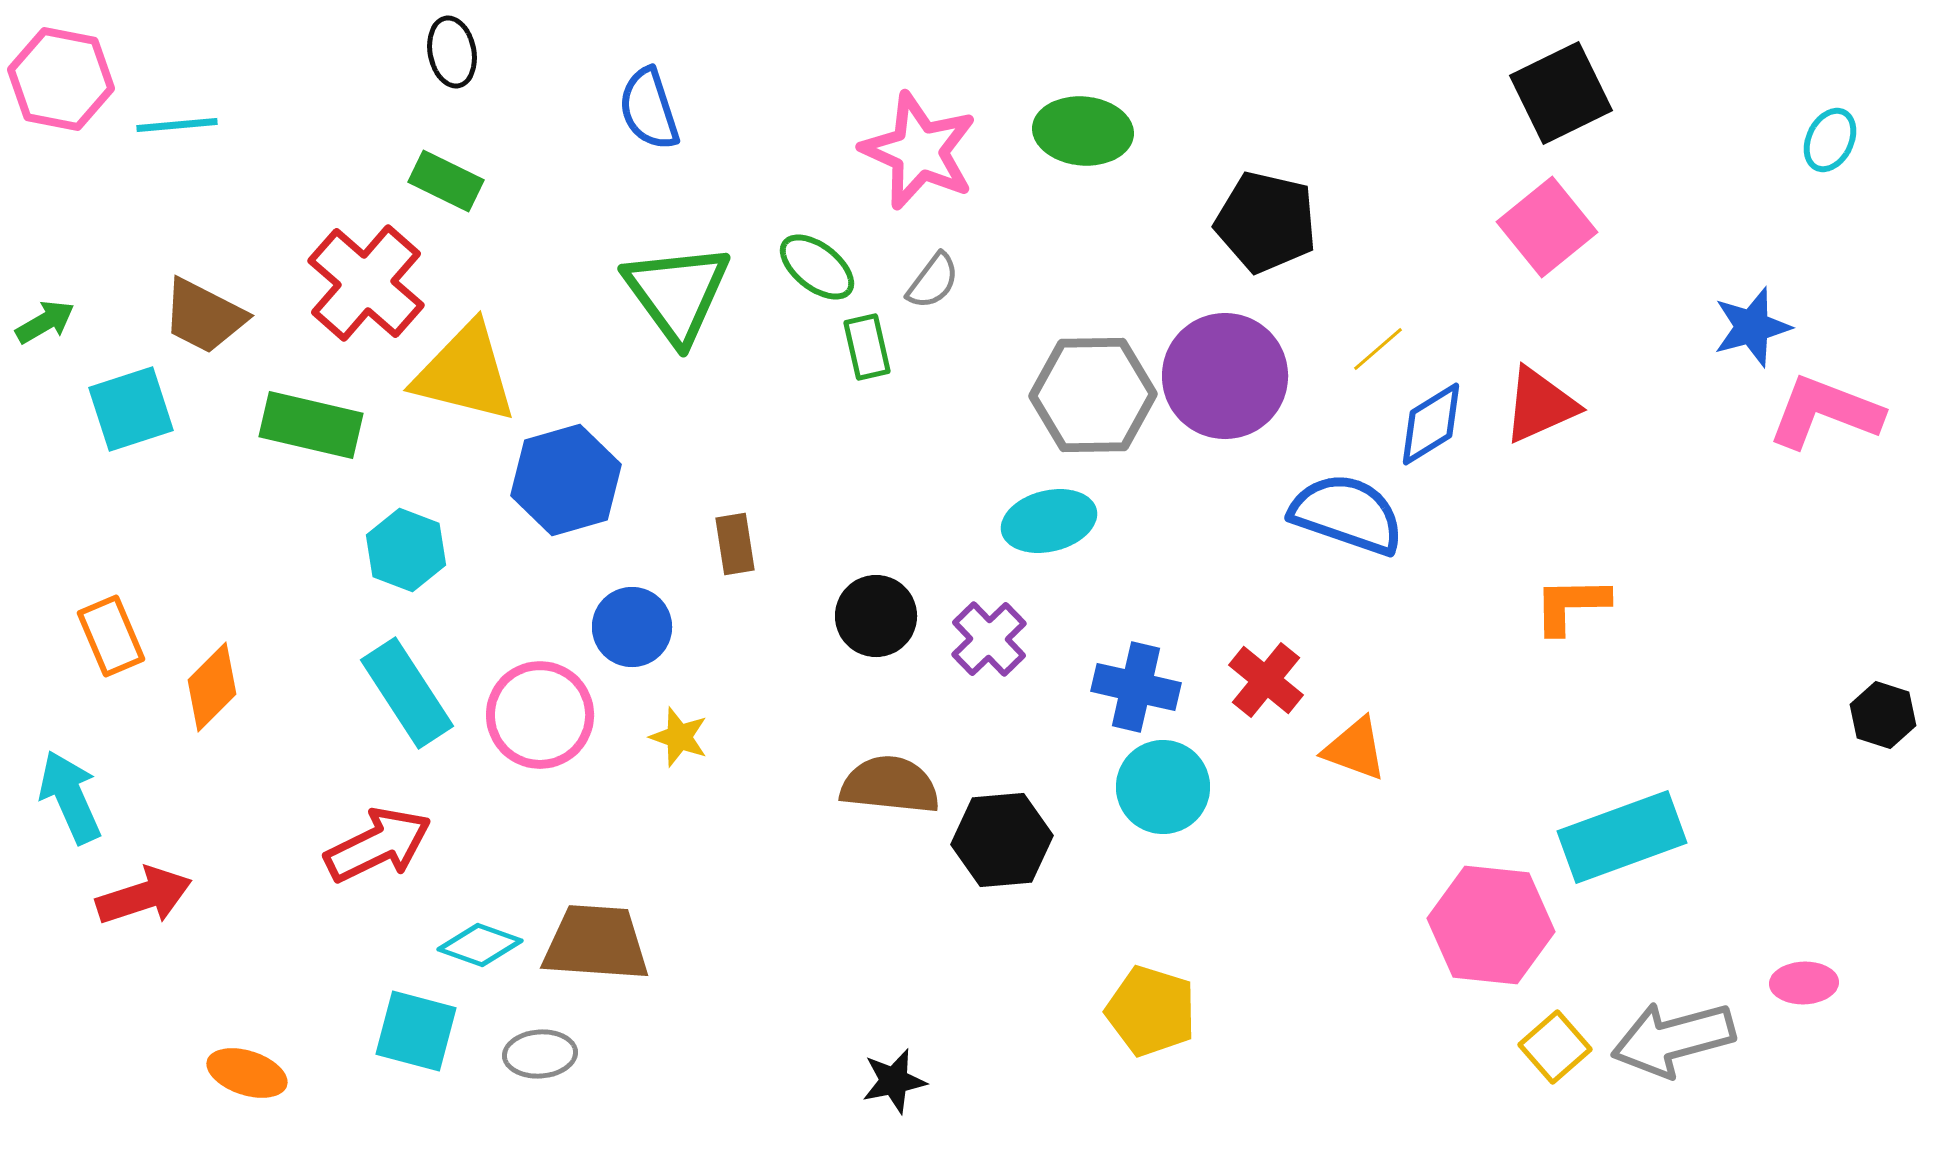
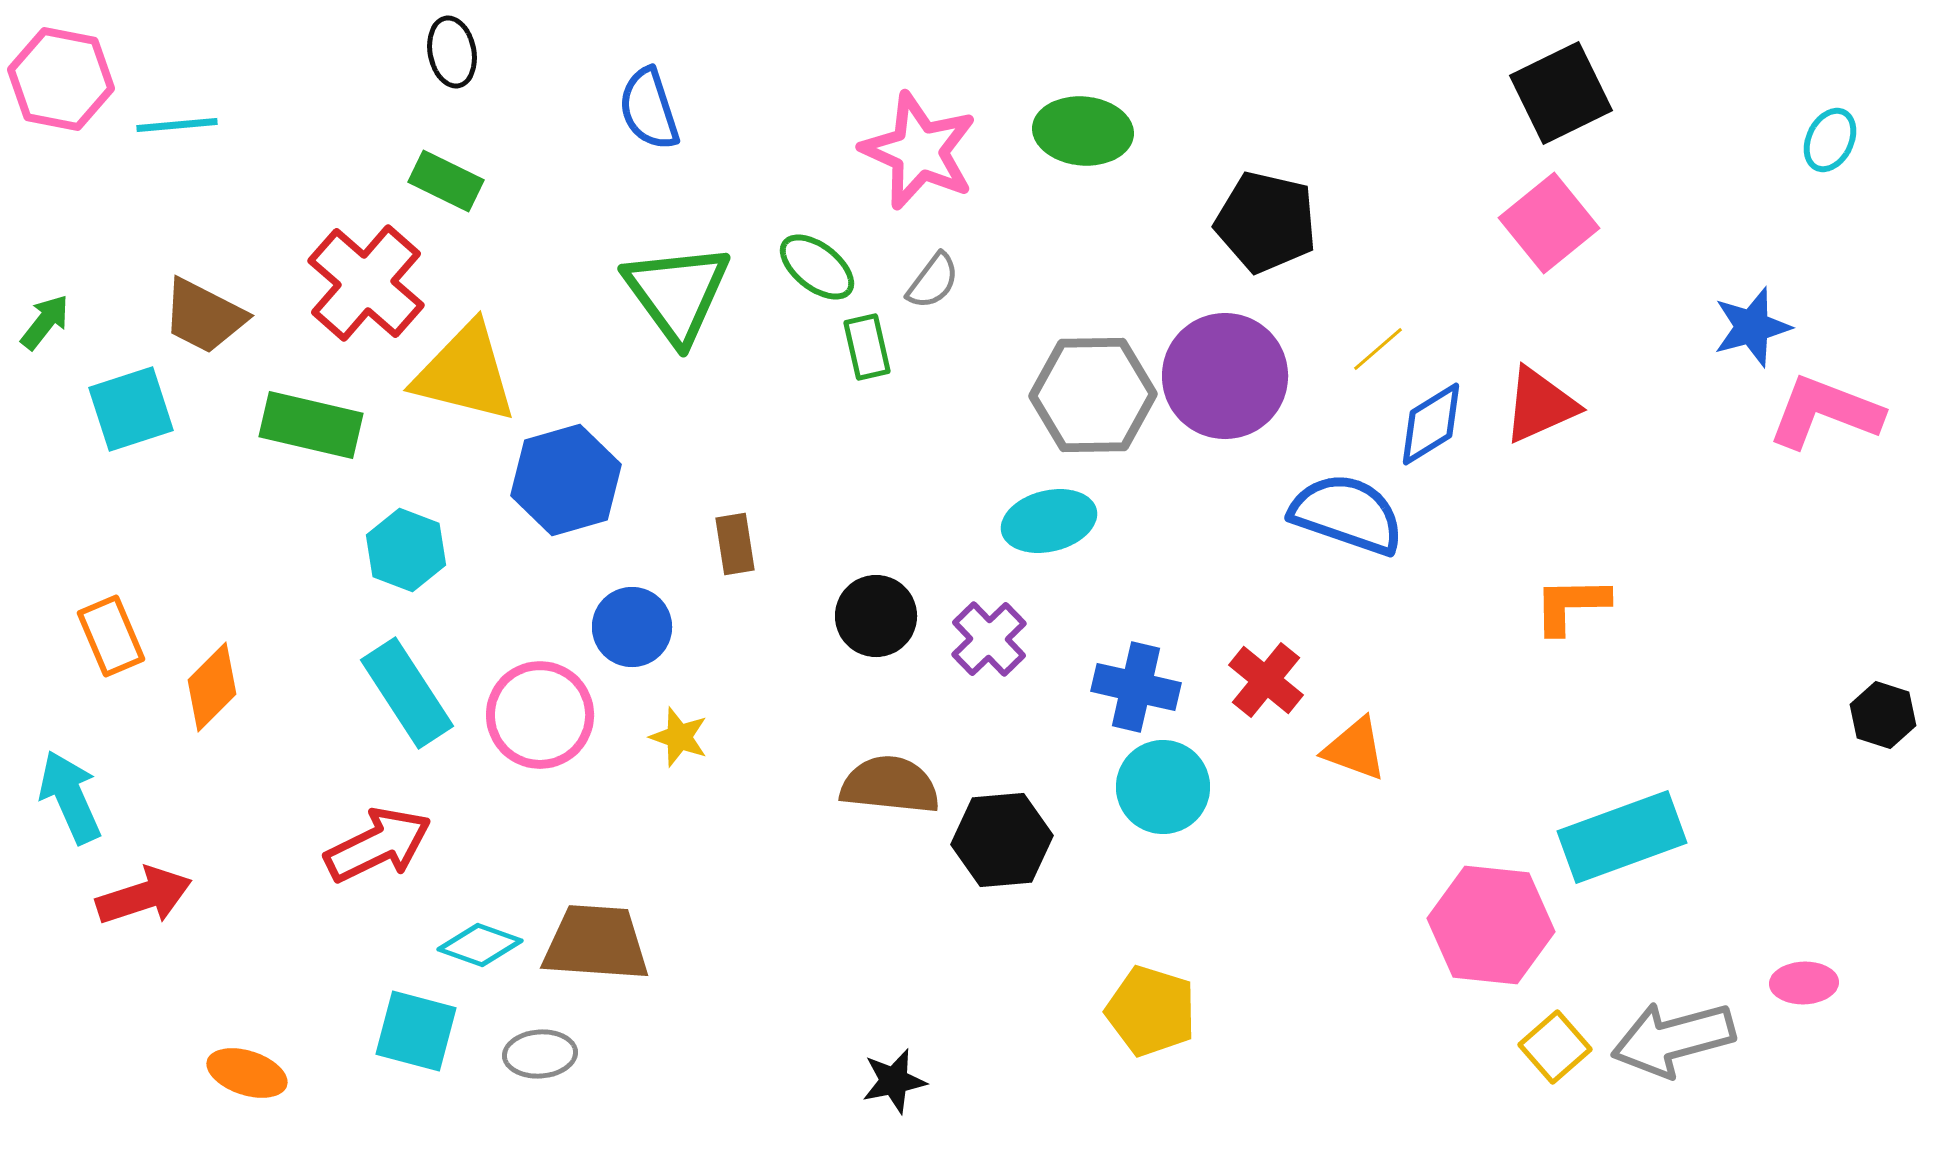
pink square at (1547, 227): moved 2 px right, 4 px up
green arrow at (45, 322): rotated 22 degrees counterclockwise
